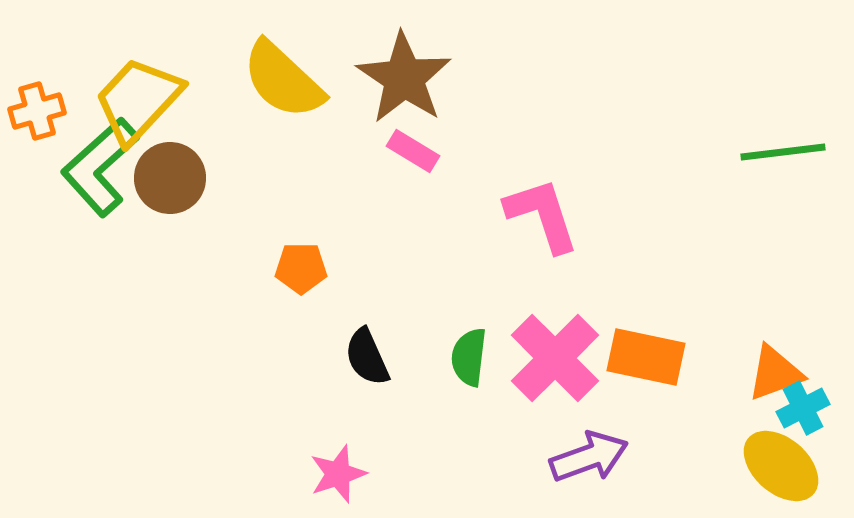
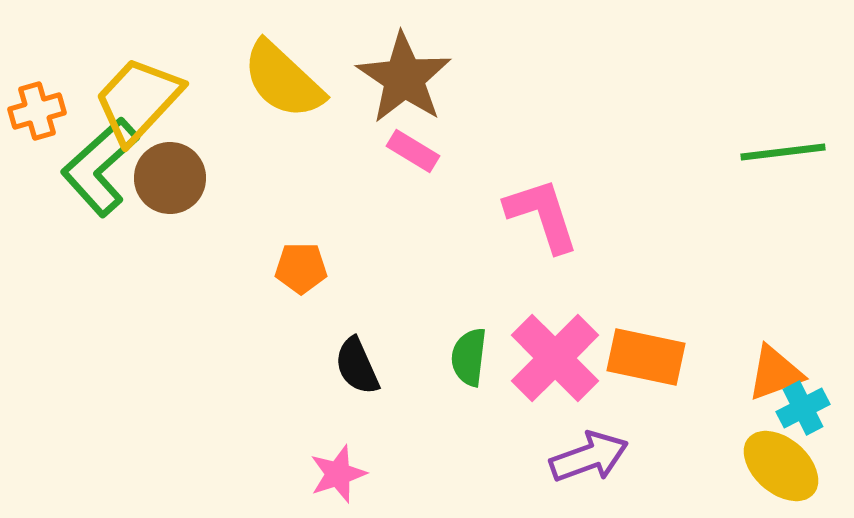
black semicircle: moved 10 px left, 9 px down
